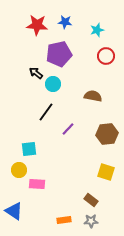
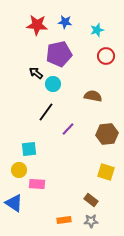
blue triangle: moved 8 px up
